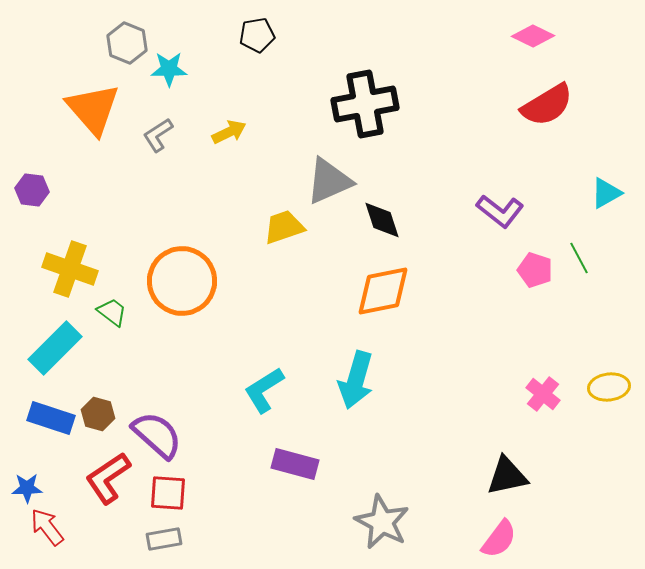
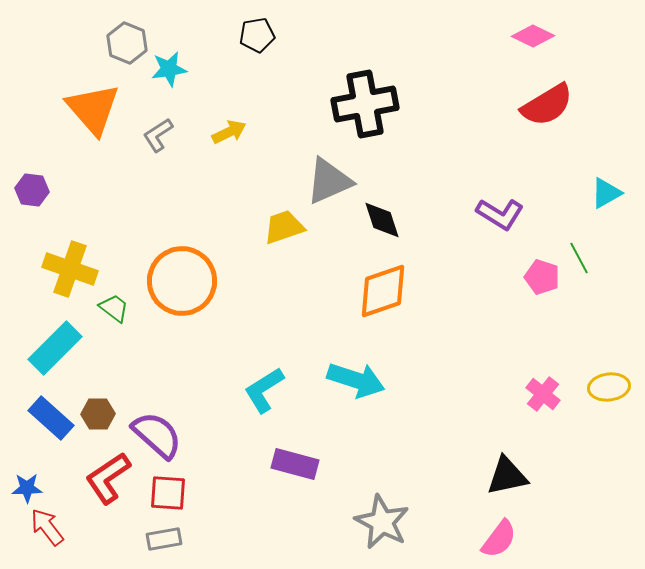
cyan star: rotated 9 degrees counterclockwise
purple L-shape: moved 3 px down; rotated 6 degrees counterclockwise
pink pentagon: moved 7 px right, 7 px down
orange diamond: rotated 8 degrees counterclockwise
green trapezoid: moved 2 px right, 4 px up
cyan arrow: rotated 88 degrees counterclockwise
brown hexagon: rotated 16 degrees counterclockwise
blue rectangle: rotated 24 degrees clockwise
